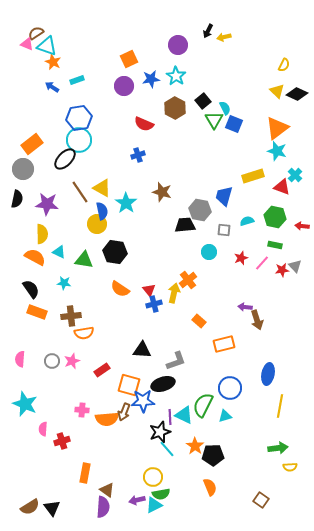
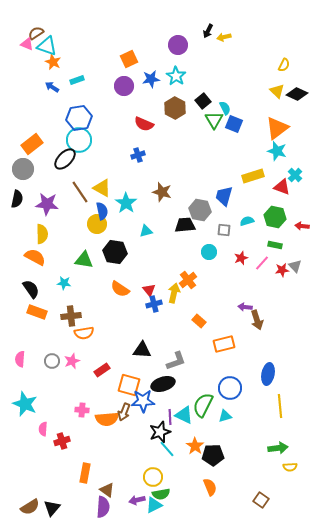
cyan triangle at (59, 252): moved 87 px right, 21 px up; rotated 40 degrees counterclockwise
yellow line at (280, 406): rotated 15 degrees counterclockwise
black triangle at (52, 508): rotated 18 degrees clockwise
